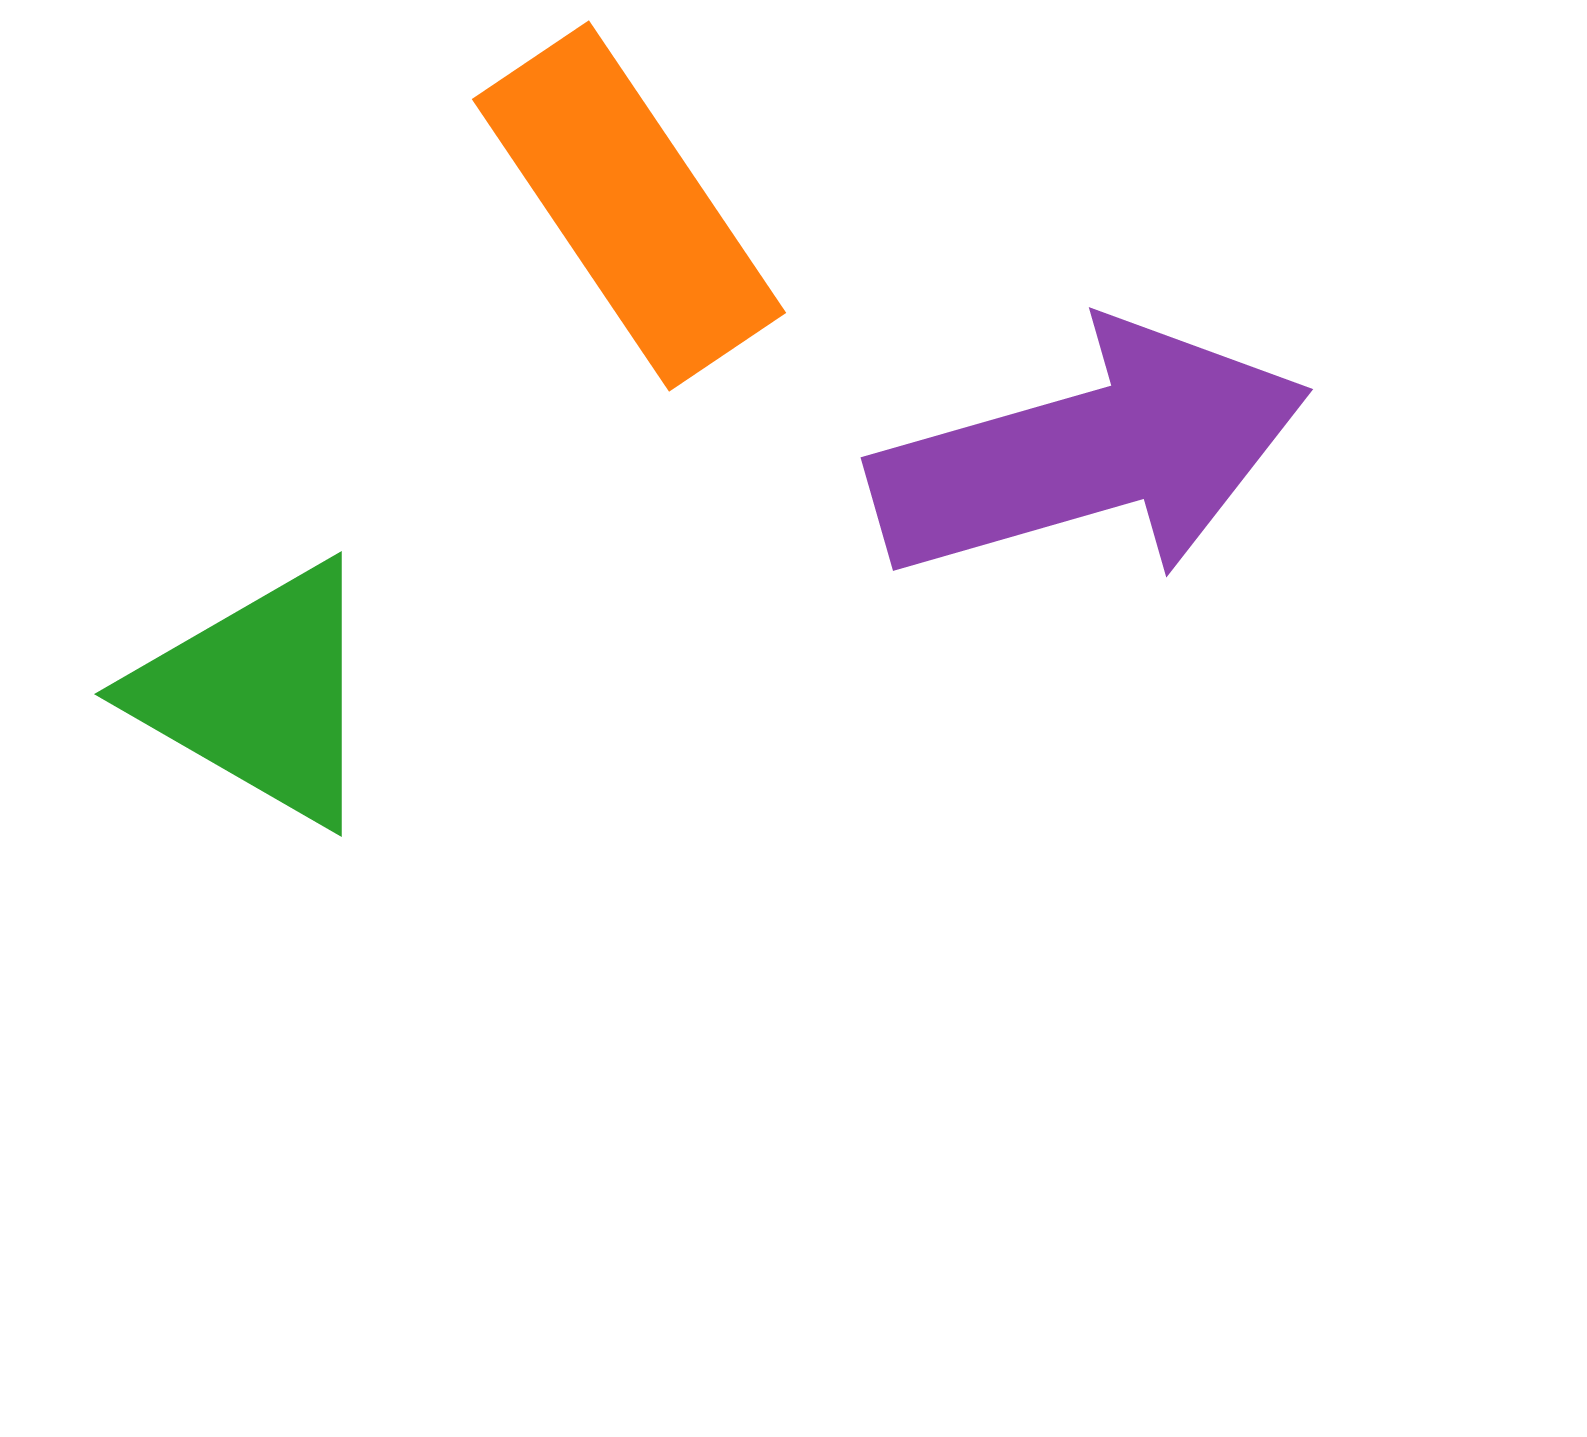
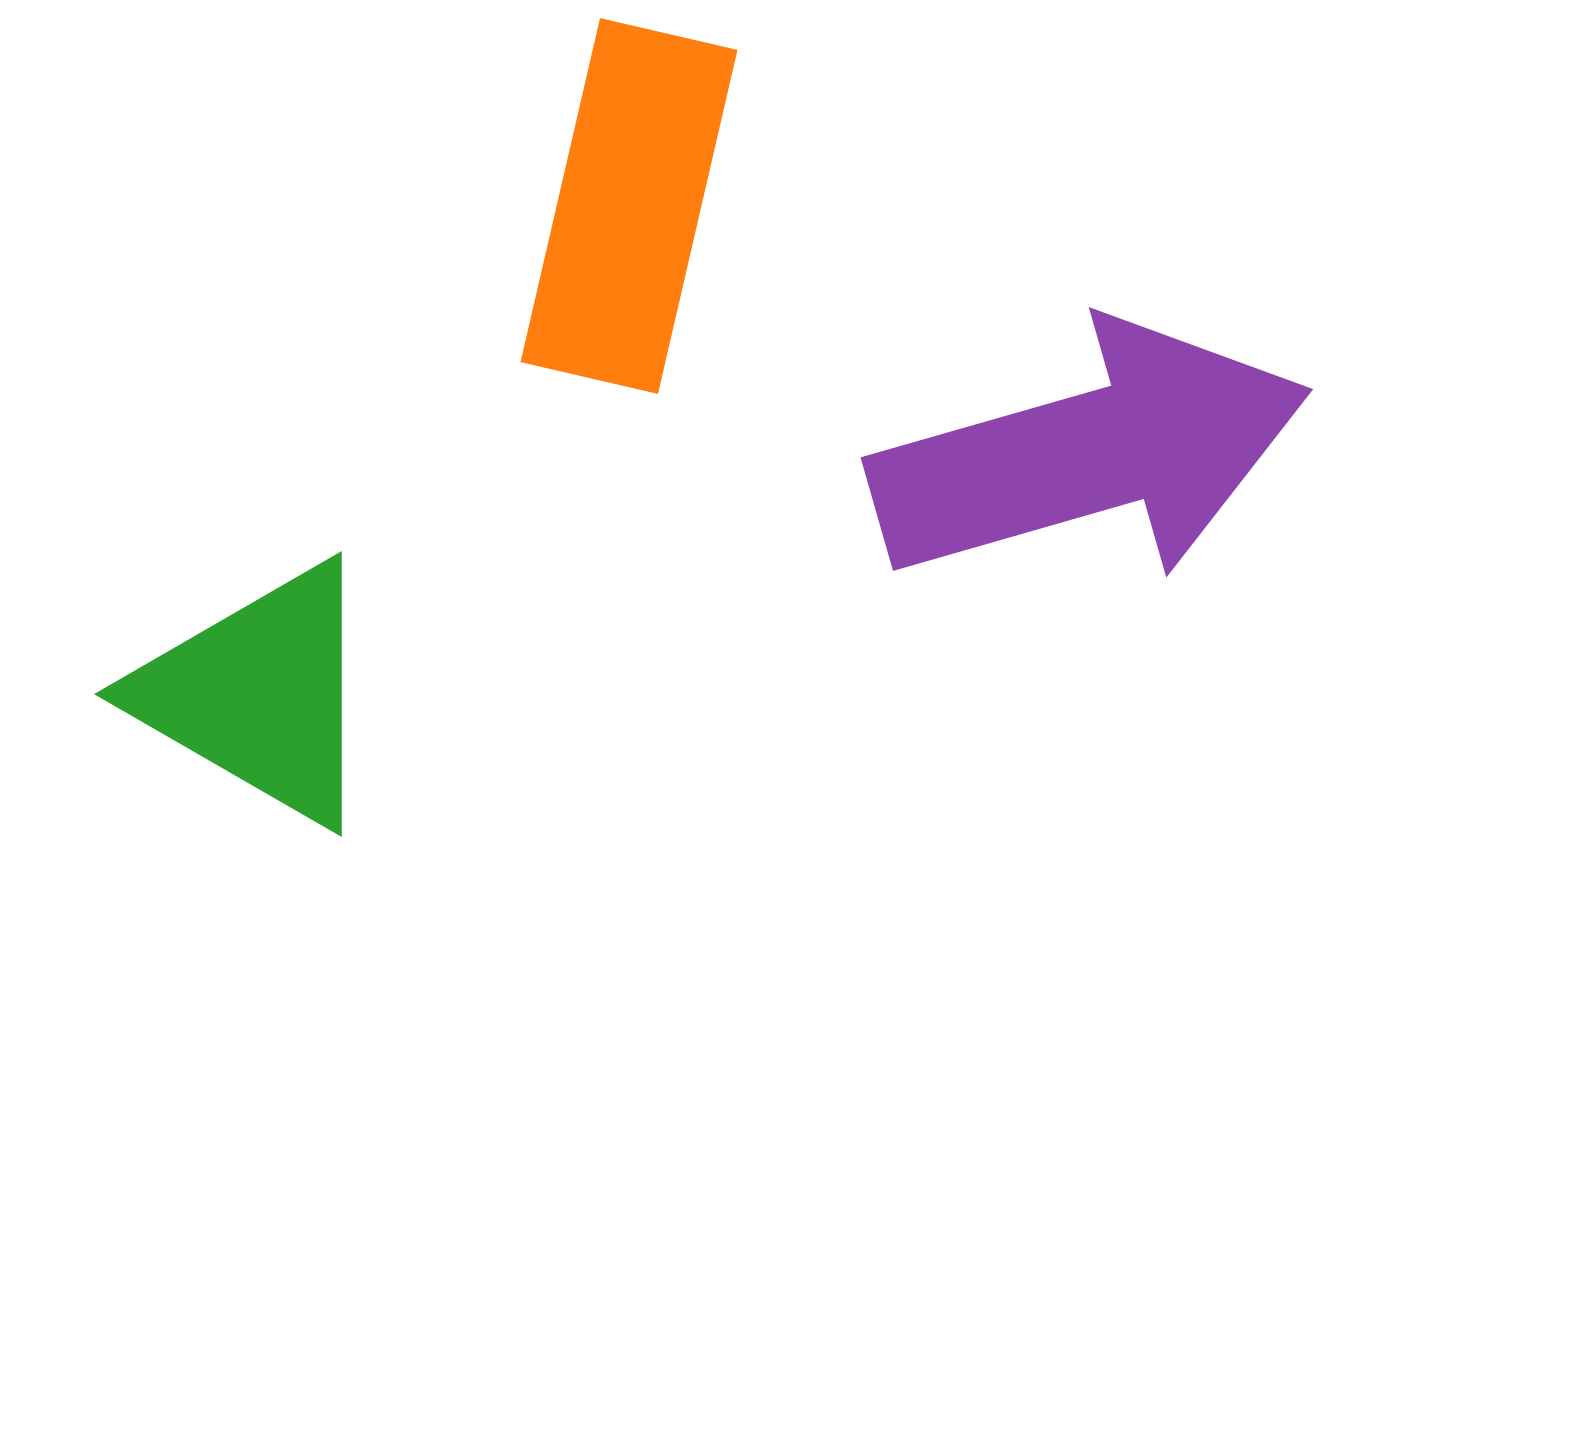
orange rectangle: rotated 47 degrees clockwise
